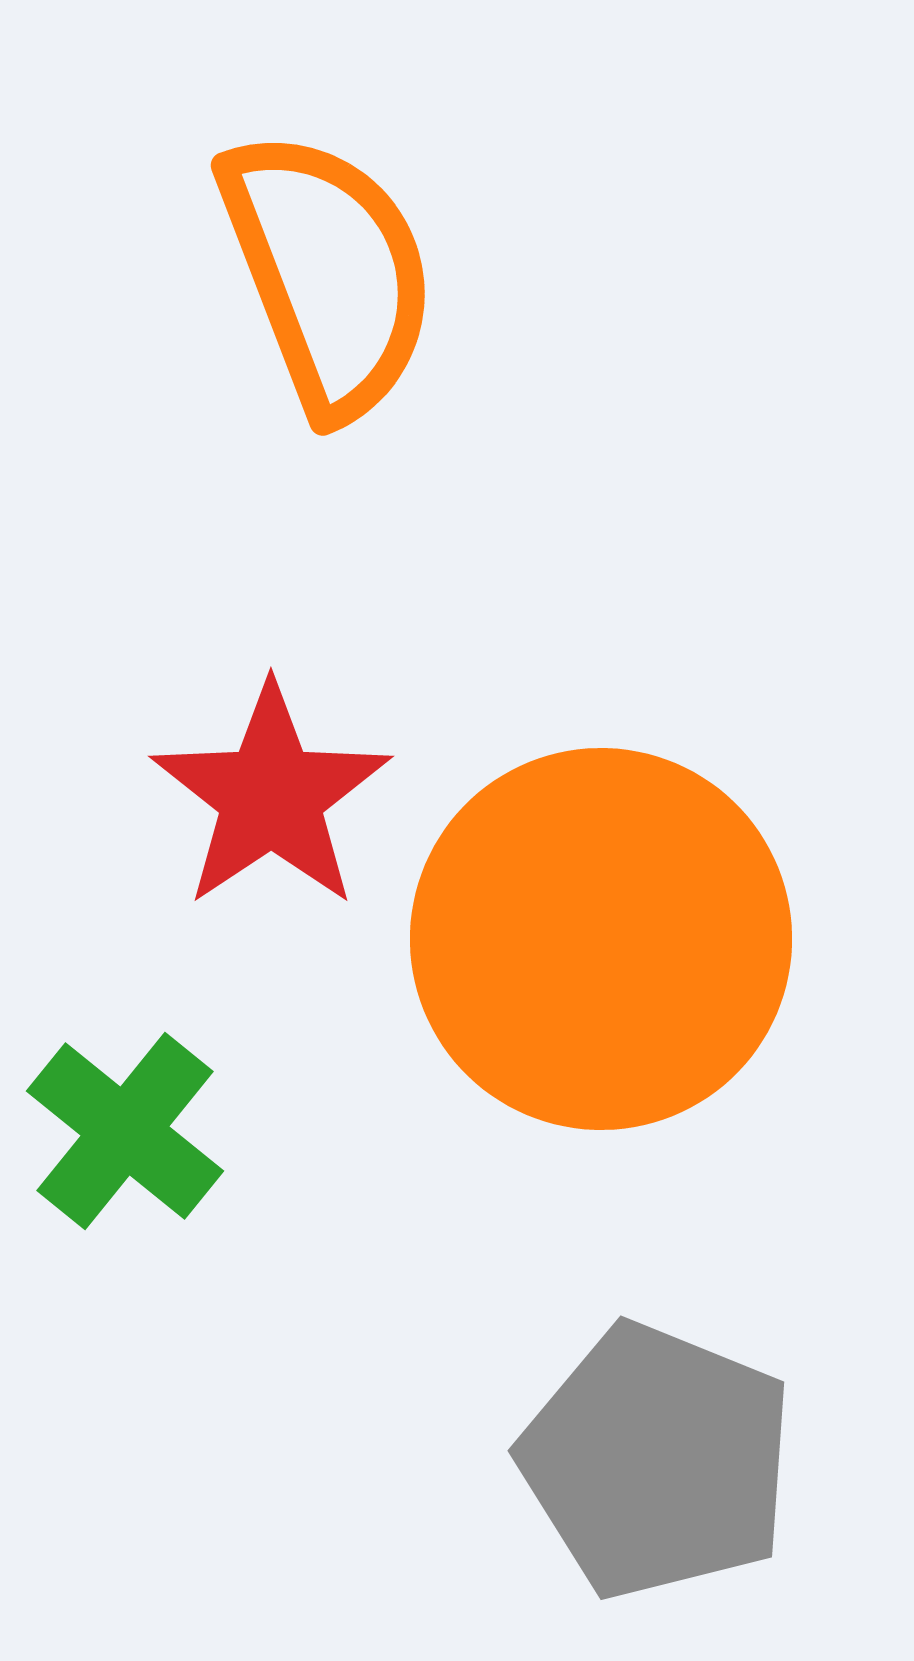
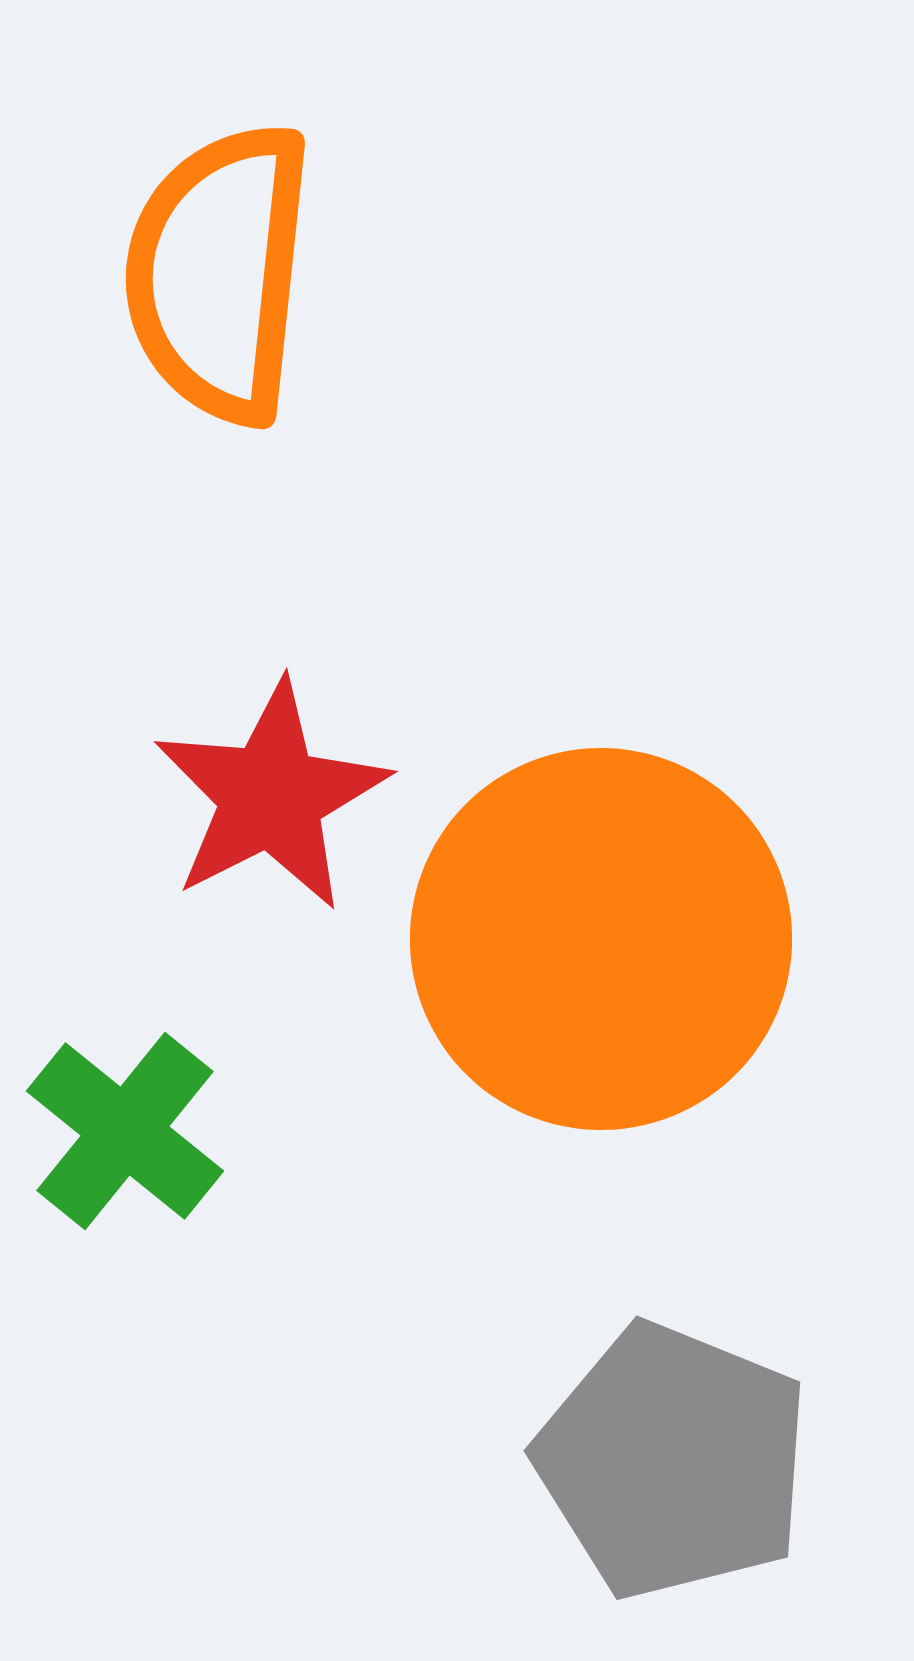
orange semicircle: moved 109 px left; rotated 153 degrees counterclockwise
red star: rotated 7 degrees clockwise
gray pentagon: moved 16 px right
